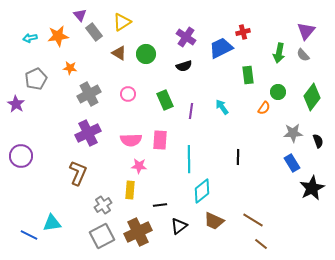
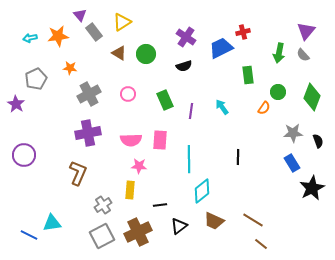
green diamond at (312, 97): rotated 16 degrees counterclockwise
purple cross at (88, 133): rotated 15 degrees clockwise
purple circle at (21, 156): moved 3 px right, 1 px up
